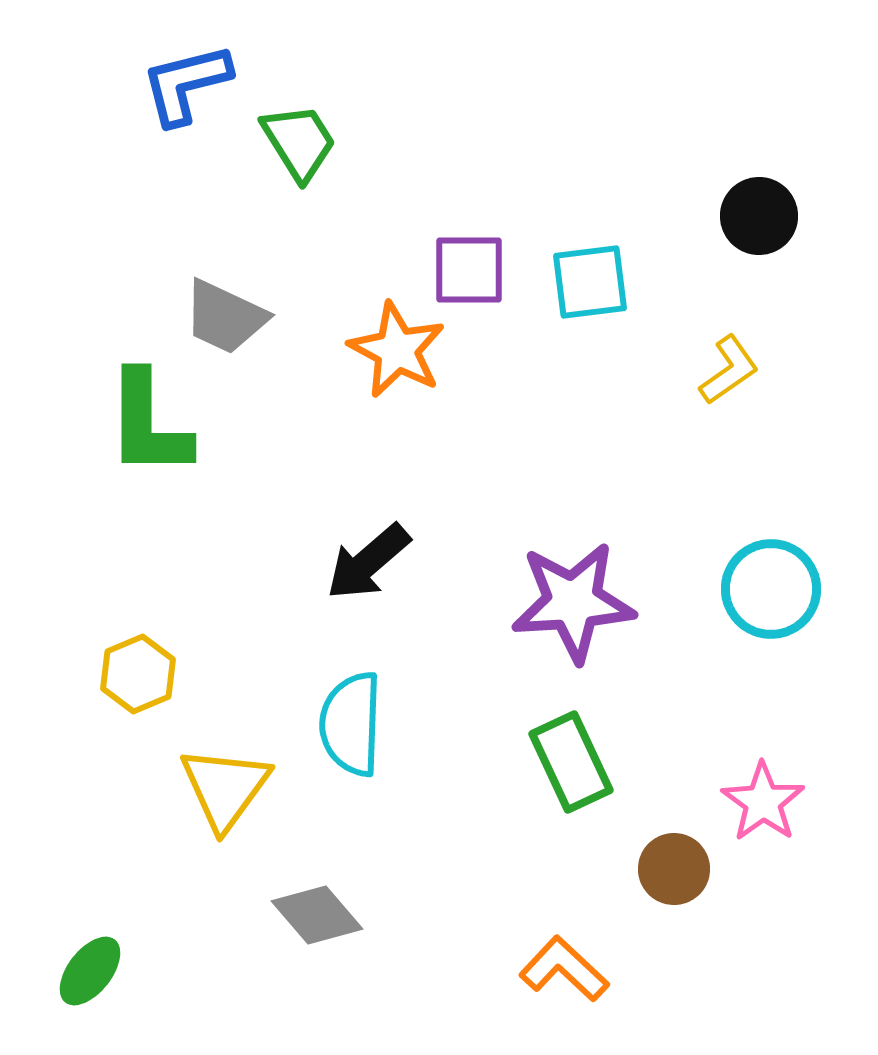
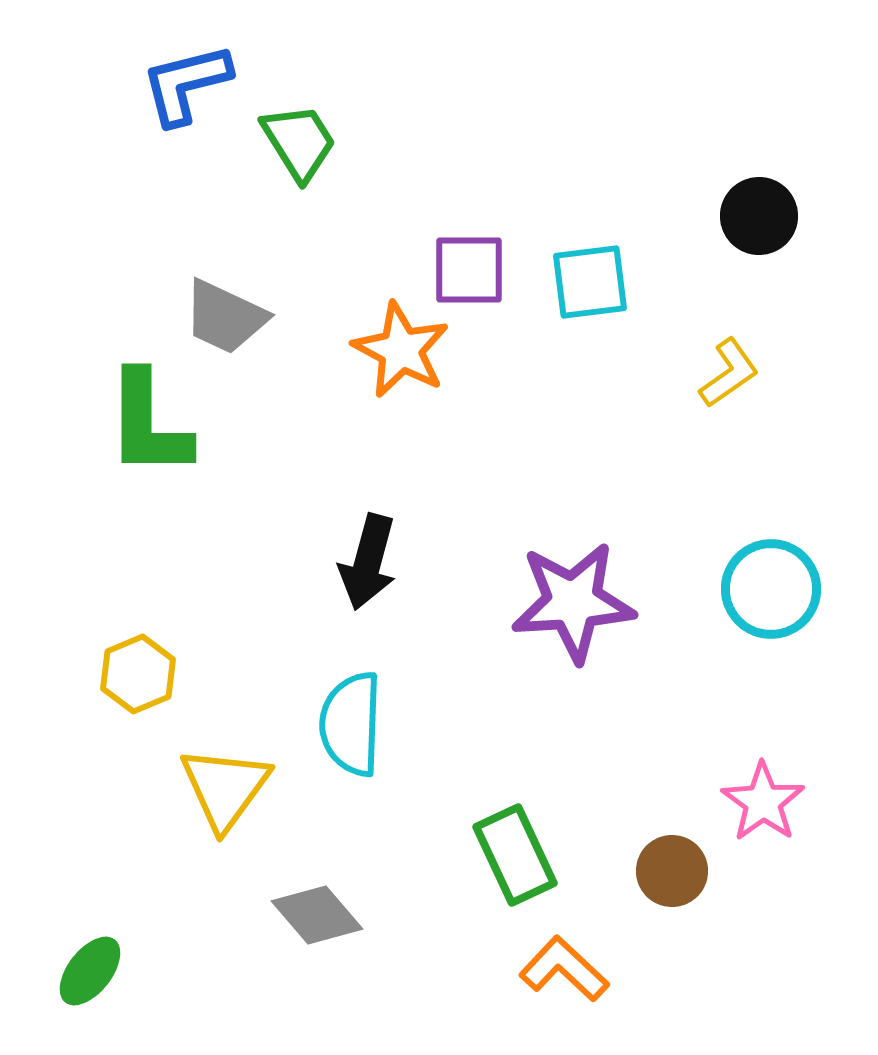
orange star: moved 4 px right
yellow L-shape: moved 3 px down
black arrow: rotated 34 degrees counterclockwise
green rectangle: moved 56 px left, 93 px down
brown circle: moved 2 px left, 2 px down
